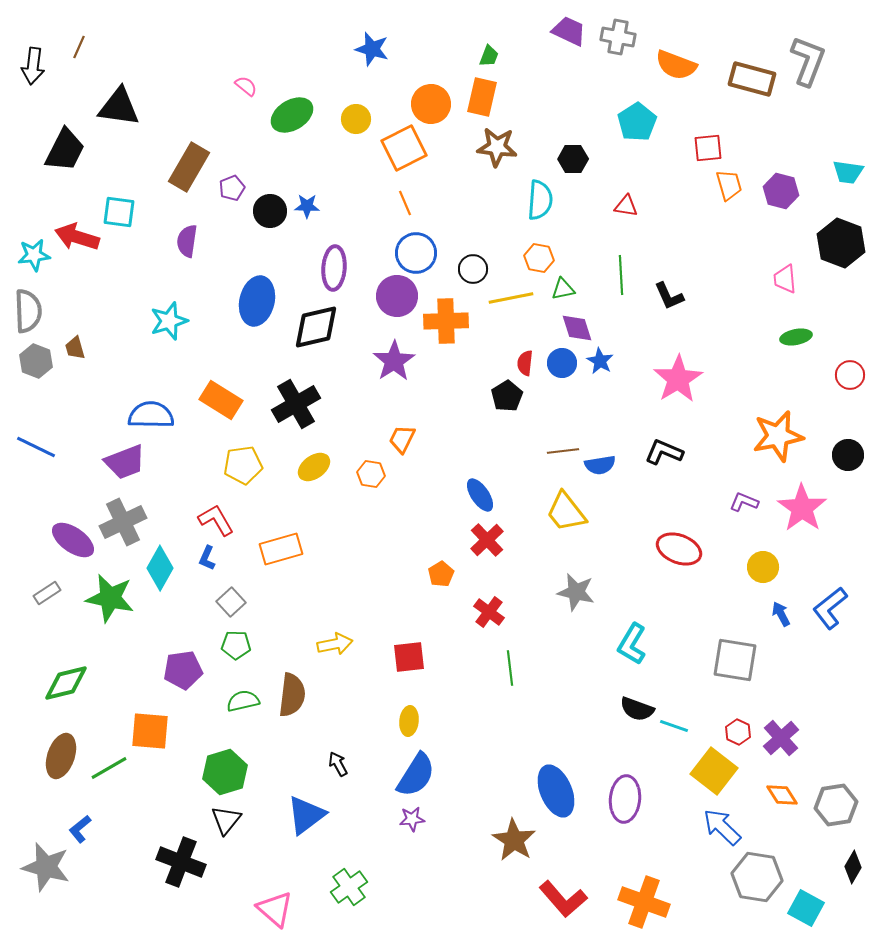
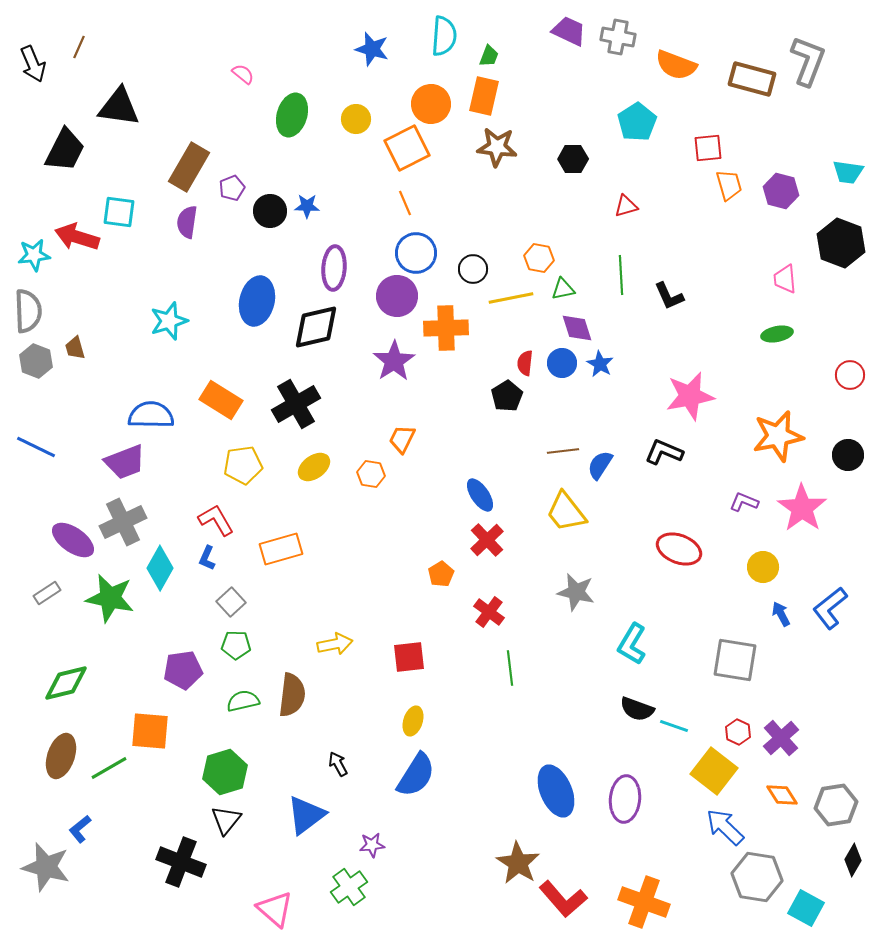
black arrow at (33, 66): moved 2 px up; rotated 30 degrees counterclockwise
pink semicircle at (246, 86): moved 3 px left, 12 px up
orange rectangle at (482, 97): moved 2 px right, 1 px up
green ellipse at (292, 115): rotated 42 degrees counterclockwise
orange square at (404, 148): moved 3 px right
cyan semicircle at (540, 200): moved 96 px left, 164 px up
red triangle at (626, 206): rotated 25 degrees counterclockwise
purple semicircle at (187, 241): moved 19 px up
orange cross at (446, 321): moved 7 px down
green ellipse at (796, 337): moved 19 px left, 3 px up
blue star at (600, 361): moved 3 px down
pink star at (678, 379): moved 12 px right, 17 px down; rotated 21 degrees clockwise
blue semicircle at (600, 465): rotated 132 degrees clockwise
yellow ellipse at (409, 721): moved 4 px right; rotated 12 degrees clockwise
purple star at (412, 819): moved 40 px left, 26 px down
blue arrow at (722, 827): moved 3 px right
brown star at (514, 840): moved 4 px right, 23 px down
black diamond at (853, 867): moved 7 px up
